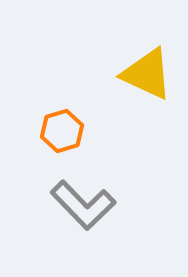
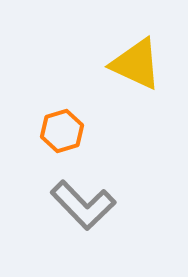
yellow triangle: moved 11 px left, 10 px up
